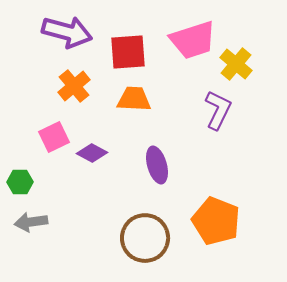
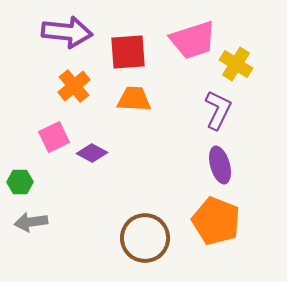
purple arrow: rotated 9 degrees counterclockwise
yellow cross: rotated 8 degrees counterclockwise
purple ellipse: moved 63 px right
